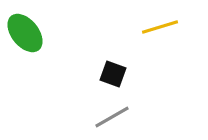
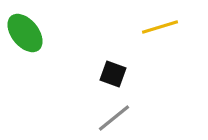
gray line: moved 2 px right, 1 px down; rotated 9 degrees counterclockwise
